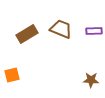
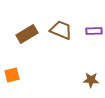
brown trapezoid: moved 1 px down
